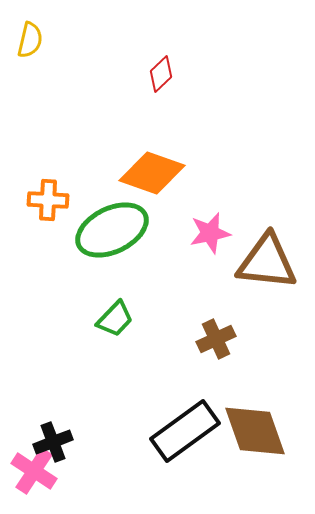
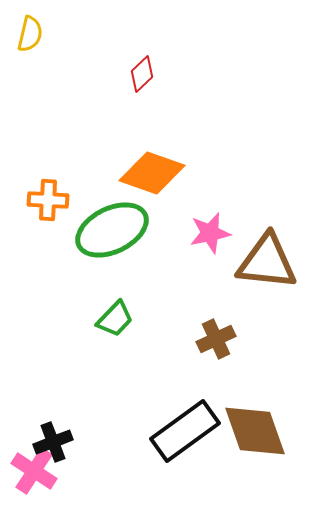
yellow semicircle: moved 6 px up
red diamond: moved 19 px left
